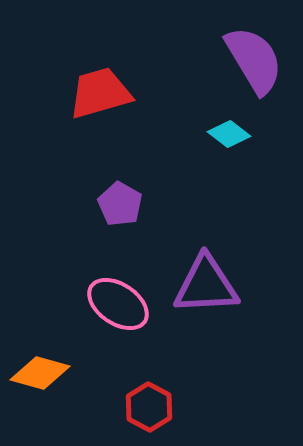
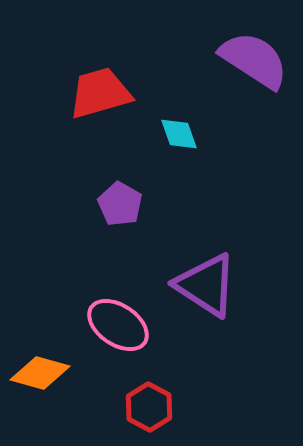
purple semicircle: rotated 26 degrees counterclockwise
cyan diamond: moved 50 px left; rotated 33 degrees clockwise
purple triangle: rotated 36 degrees clockwise
pink ellipse: moved 21 px down
